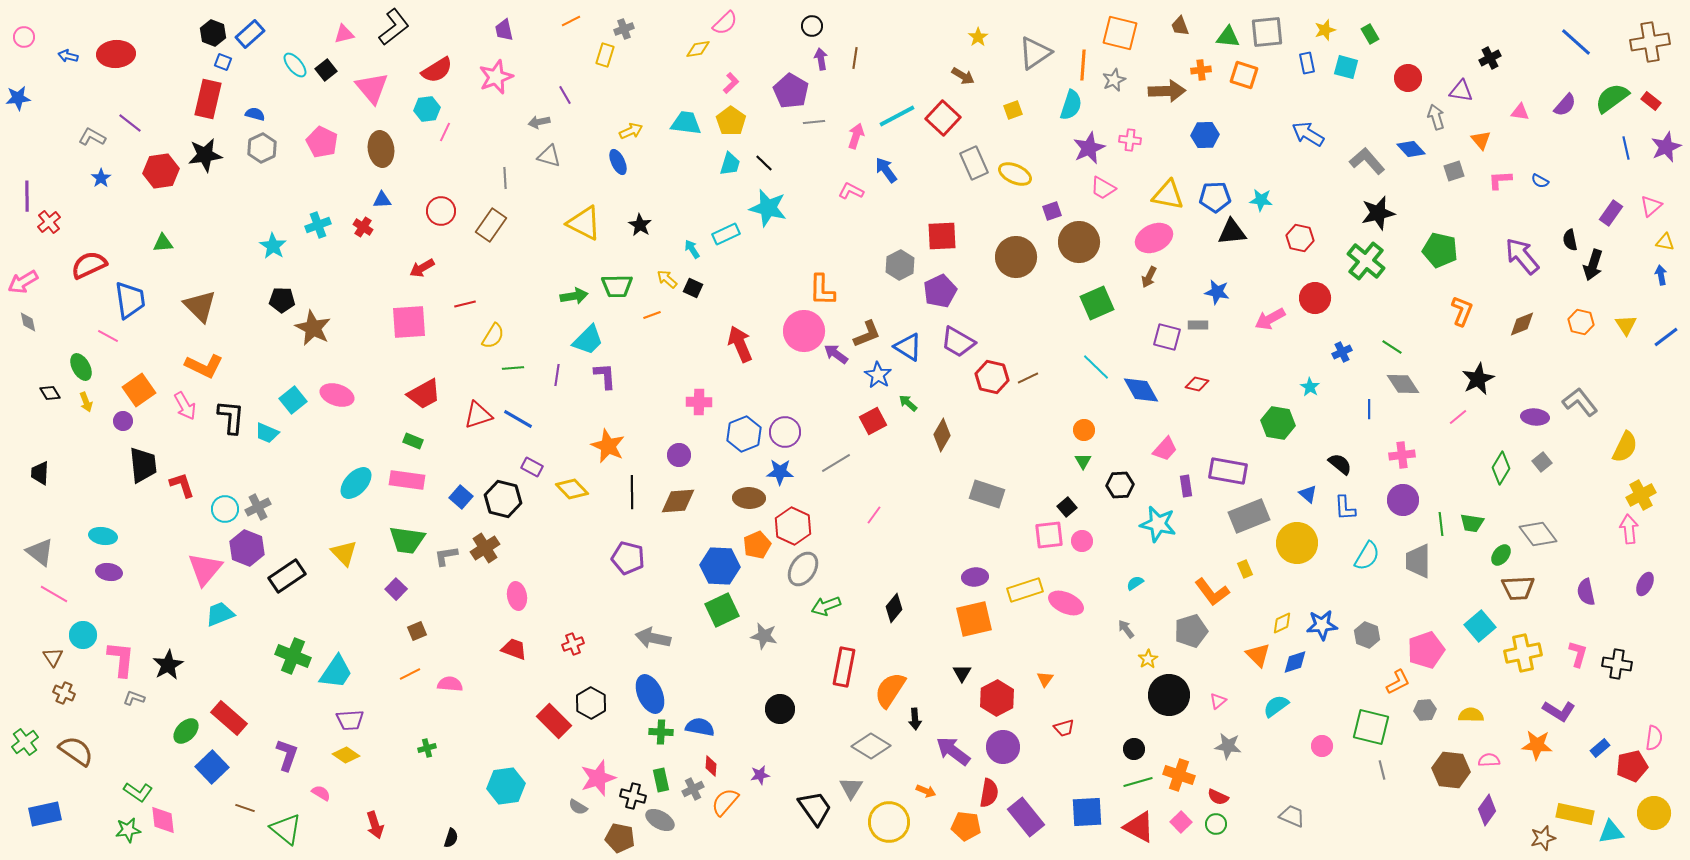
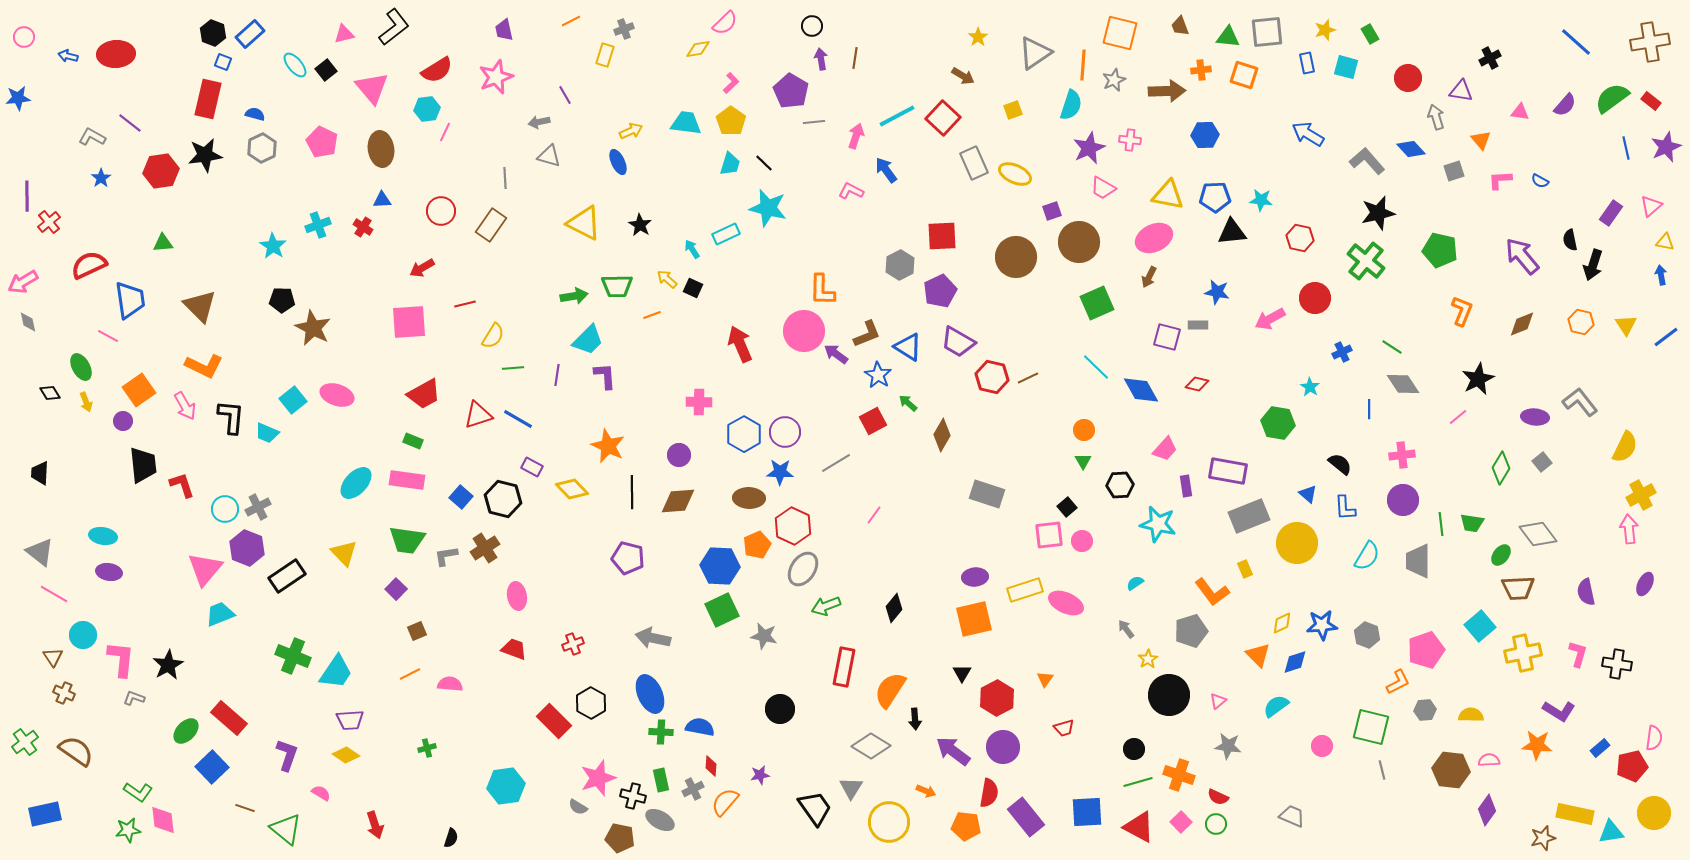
blue hexagon at (744, 434): rotated 8 degrees counterclockwise
